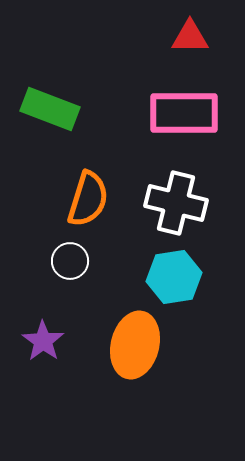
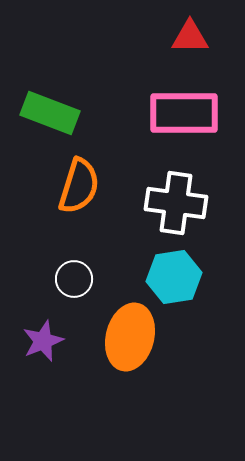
green rectangle: moved 4 px down
orange semicircle: moved 9 px left, 13 px up
white cross: rotated 6 degrees counterclockwise
white circle: moved 4 px right, 18 px down
purple star: rotated 15 degrees clockwise
orange ellipse: moved 5 px left, 8 px up
